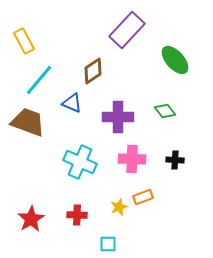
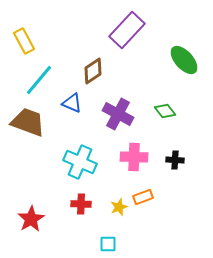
green ellipse: moved 9 px right
purple cross: moved 3 px up; rotated 28 degrees clockwise
pink cross: moved 2 px right, 2 px up
red cross: moved 4 px right, 11 px up
